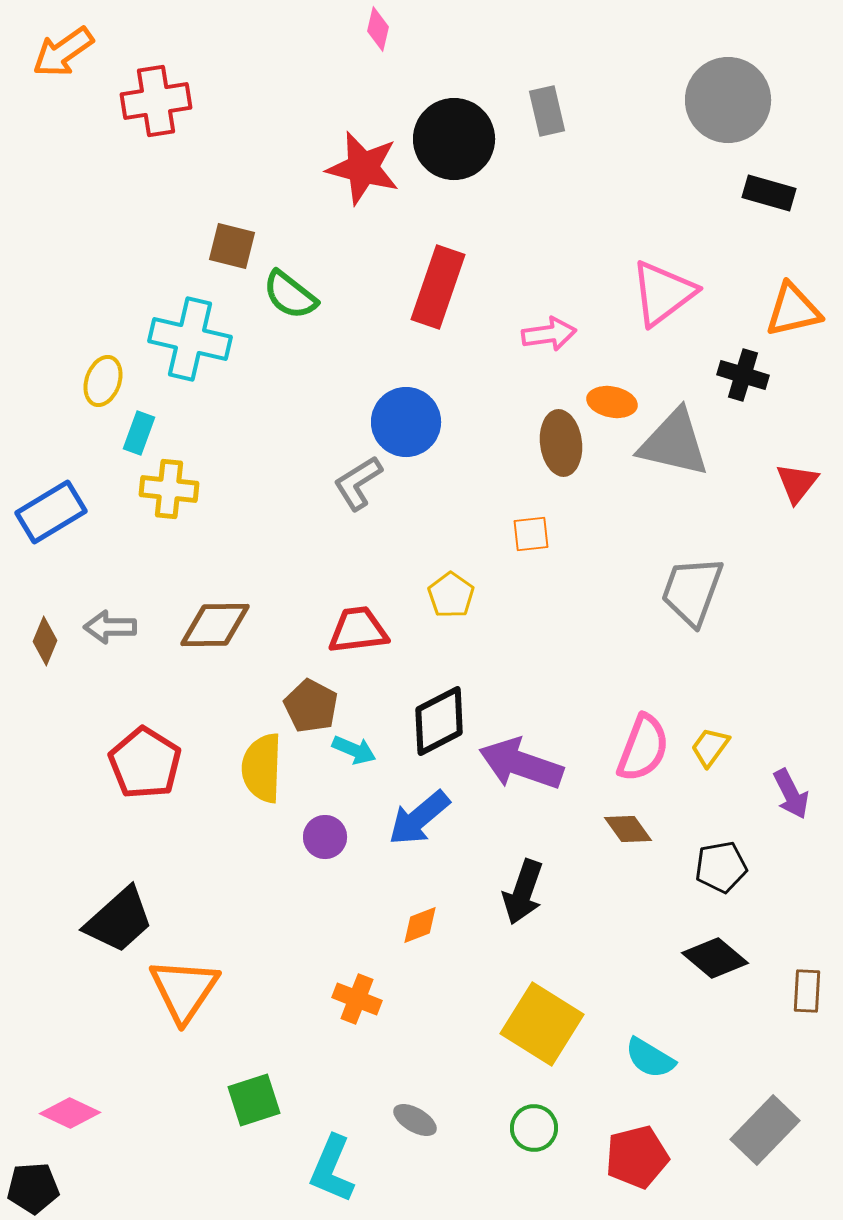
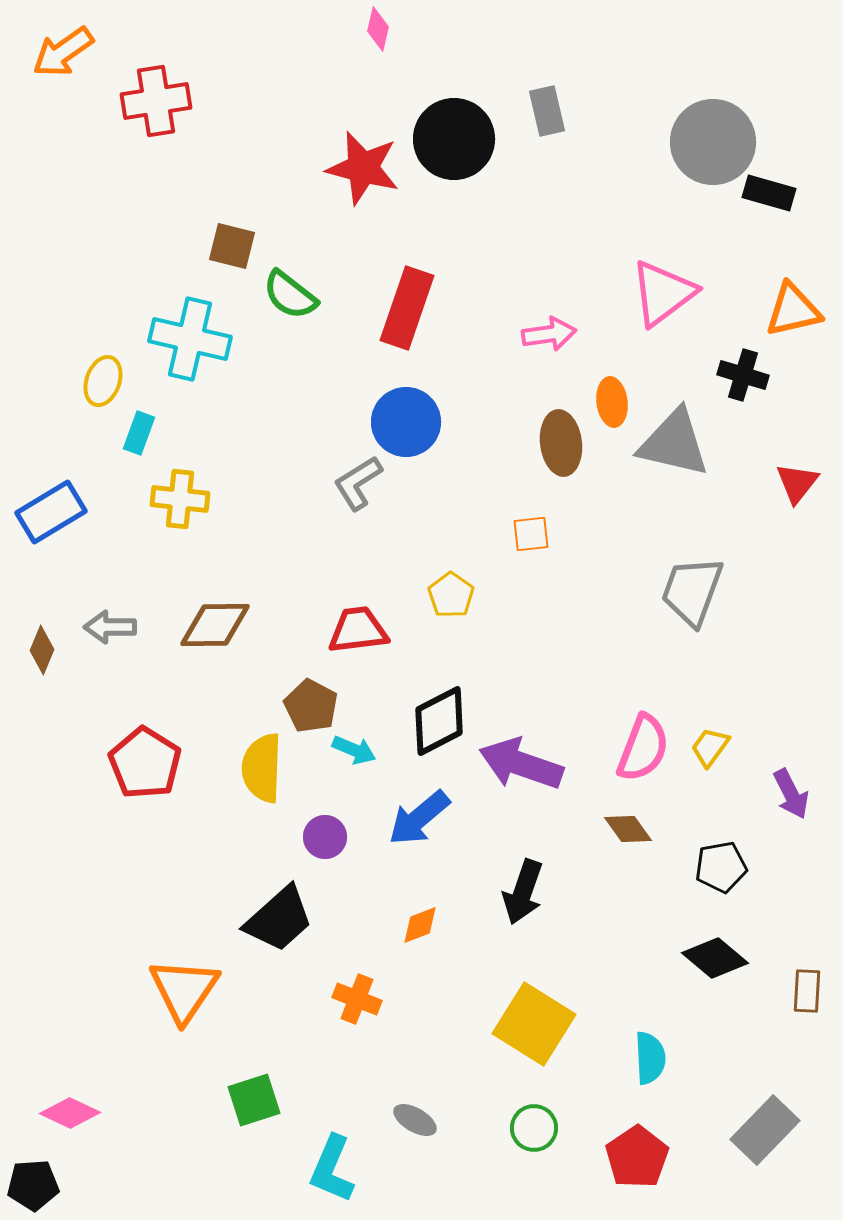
gray circle at (728, 100): moved 15 px left, 42 px down
red rectangle at (438, 287): moved 31 px left, 21 px down
orange ellipse at (612, 402): rotated 72 degrees clockwise
yellow cross at (169, 489): moved 11 px right, 10 px down
brown diamond at (45, 641): moved 3 px left, 9 px down
black trapezoid at (119, 920): moved 160 px right, 1 px up
yellow square at (542, 1024): moved 8 px left
cyan semicircle at (650, 1058): rotated 124 degrees counterclockwise
red pentagon at (637, 1157): rotated 20 degrees counterclockwise
black pentagon at (33, 1188): moved 3 px up
